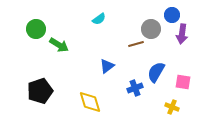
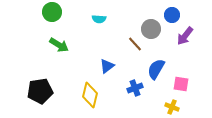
cyan semicircle: rotated 40 degrees clockwise
green circle: moved 16 px right, 17 px up
purple arrow: moved 3 px right, 2 px down; rotated 30 degrees clockwise
brown line: moved 1 px left; rotated 63 degrees clockwise
blue semicircle: moved 3 px up
pink square: moved 2 px left, 2 px down
black pentagon: rotated 10 degrees clockwise
yellow diamond: moved 7 px up; rotated 30 degrees clockwise
